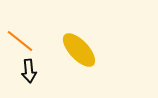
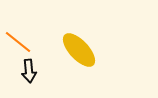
orange line: moved 2 px left, 1 px down
